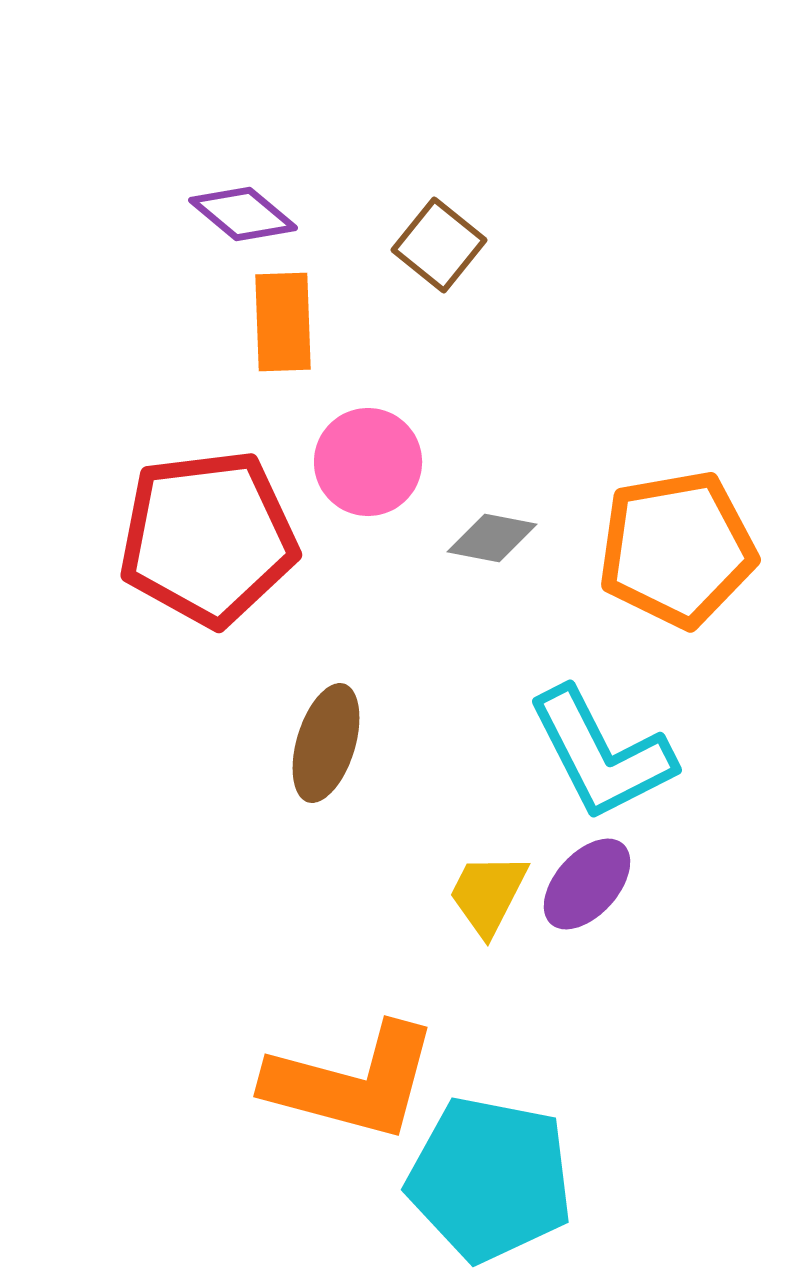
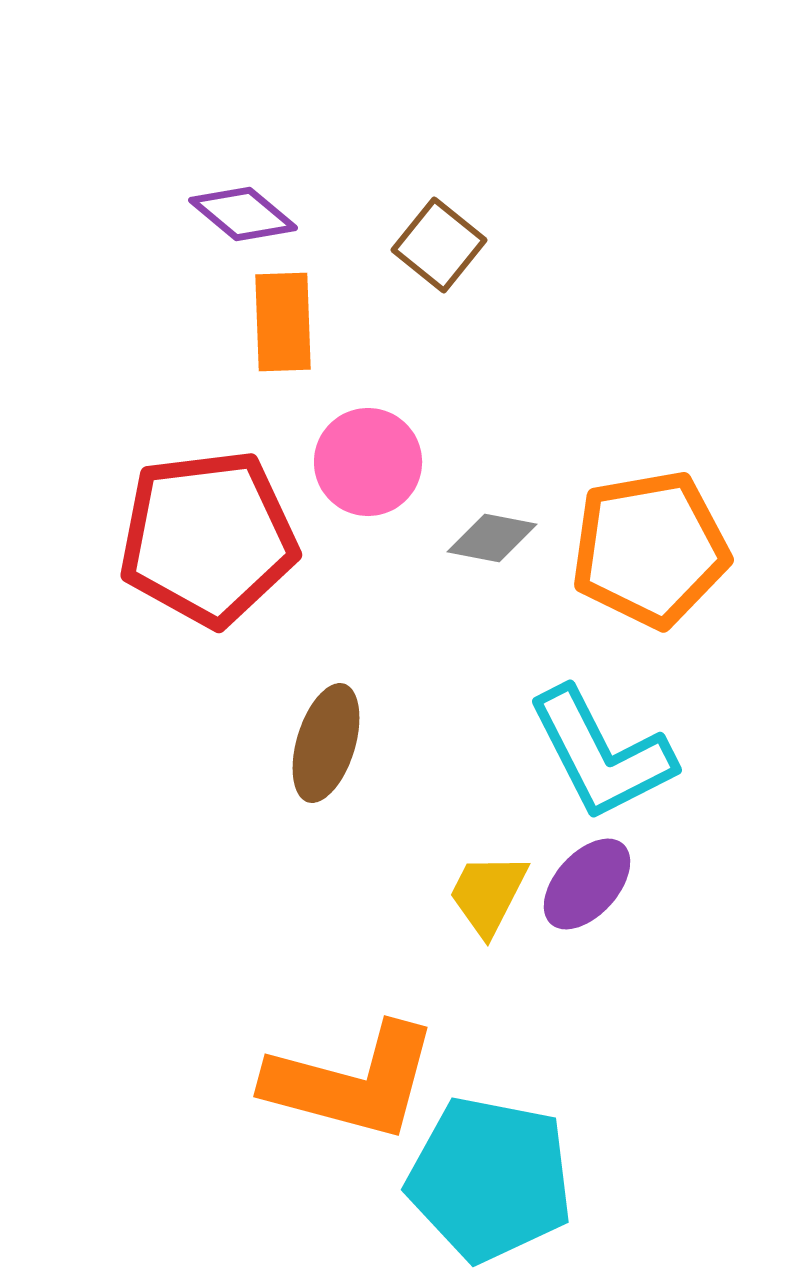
orange pentagon: moved 27 px left
